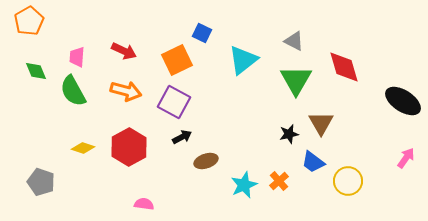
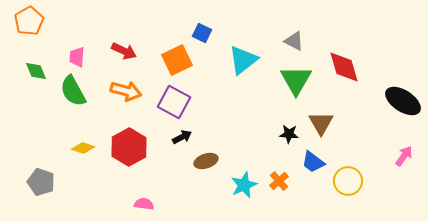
black star: rotated 18 degrees clockwise
pink arrow: moved 2 px left, 2 px up
